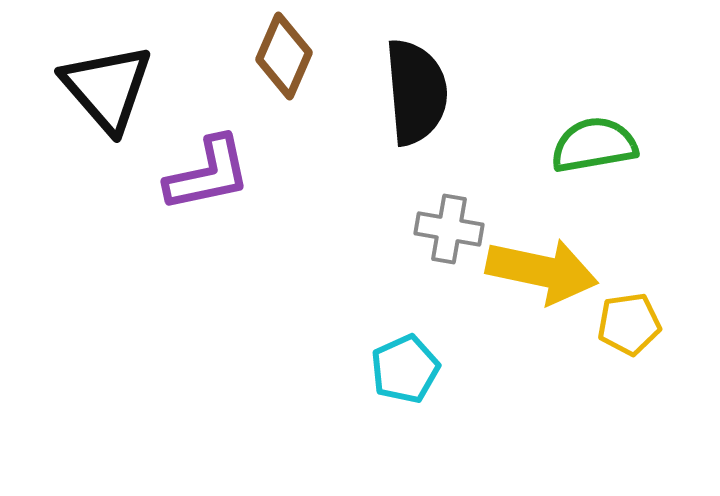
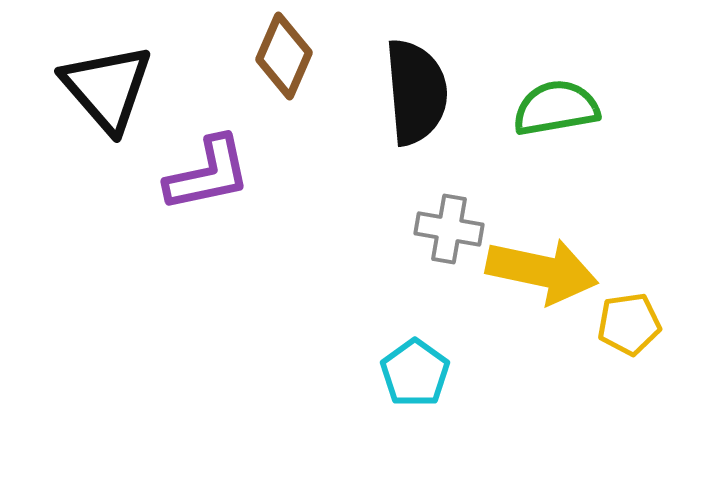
green semicircle: moved 38 px left, 37 px up
cyan pentagon: moved 10 px right, 4 px down; rotated 12 degrees counterclockwise
